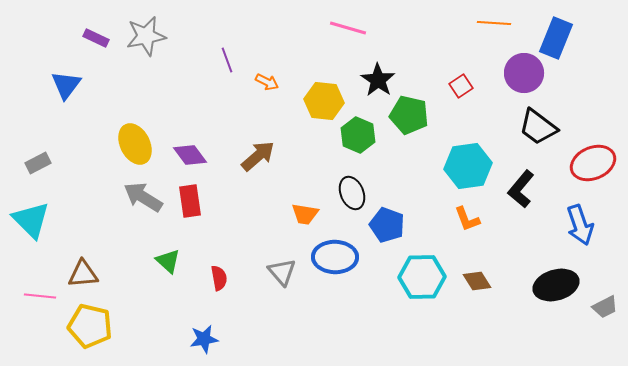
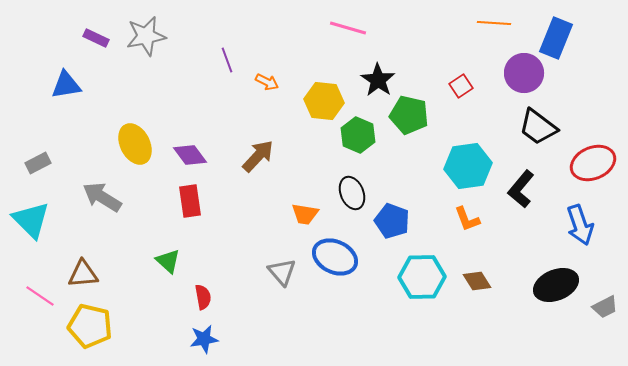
blue triangle at (66, 85): rotated 44 degrees clockwise
brown arrow at (258, 156): rotated 6 degrees counterclockwise
gray arrow at (143, 197): moved 41 px left
blue pentagon at (387, 225): moved 5 px right, 4 px up
blue ellipse at (335, 257): rotated 24 degrees clockwise
red semicircle at (219, 278): moved 16 px left, 19 px down
black ellipse at (556, 285): rotated 6 degrees counterclockwise
pink line at (40, 296): rotated 28 degrees clockwise
